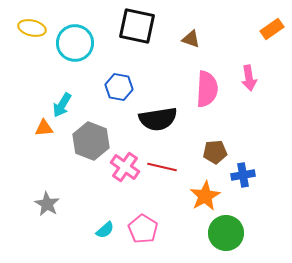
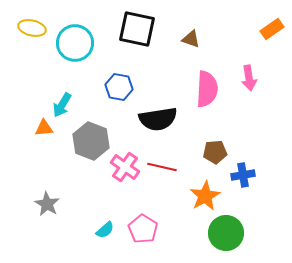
black square: moved 3 px down
